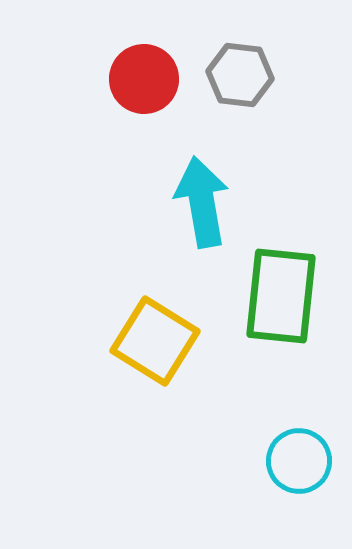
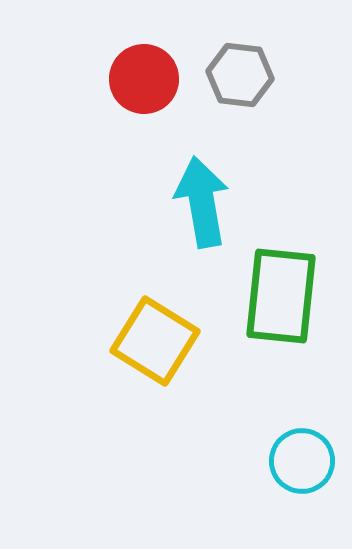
cyan circle: moved 3 px right
